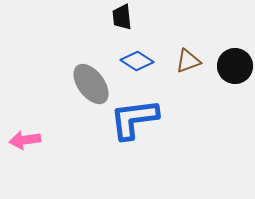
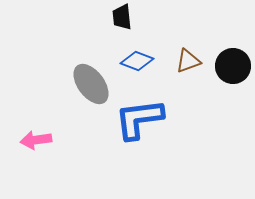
blue diamond: rotated 12 degrees counterclockwise
black circle: moved 2 px left
blue L-shape: moved 5 px right
pink arrow: moved 11 px right
